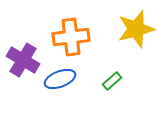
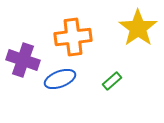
yellow star: moved 2 px right, 1 px up; rotated 21 degrees counterclockwise
orange cross: moved 2 px right
purple cross: rotated 12 degrees counterclockwise
